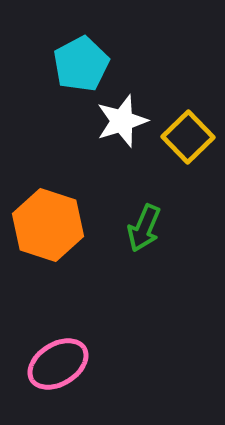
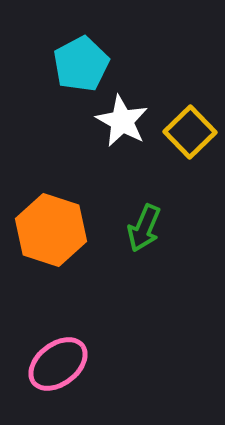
white star: rotated 26 degrees counterclockwise
yellow square: moved 2 px right, 5 px up
orange hexagon: moved 3 px right, 5 px down
pink ellipse: rotated 6 degrees counterclockwise
